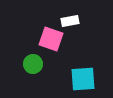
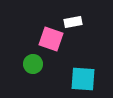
white rectangle: moved 3 px right, 1 px down
cyan square: rotated 8 degrees clockwise
